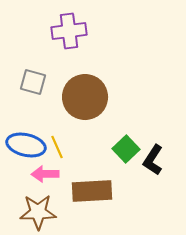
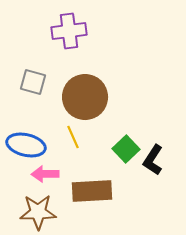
yellow line: moved 16 px right, 10 px up
